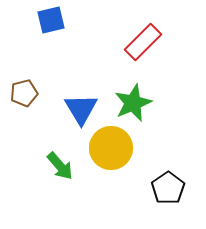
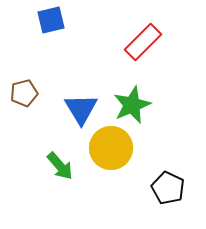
green star: moved 1 px left, 2 px down
black pentagon: rotated 12 degrees counterclockwise
